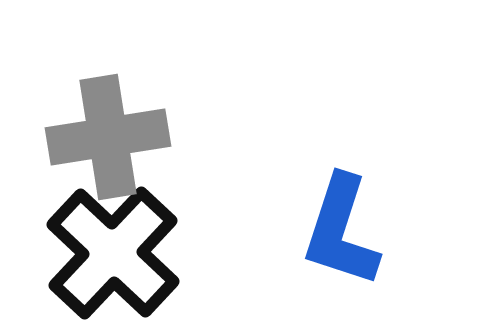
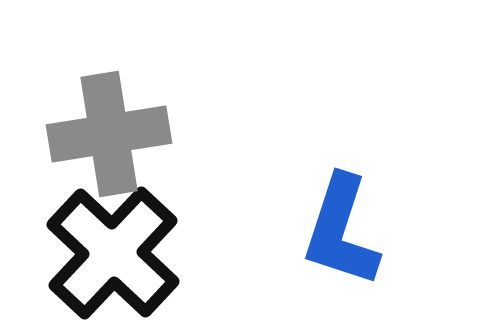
gray cross: moved 1 px right, 3 px up
